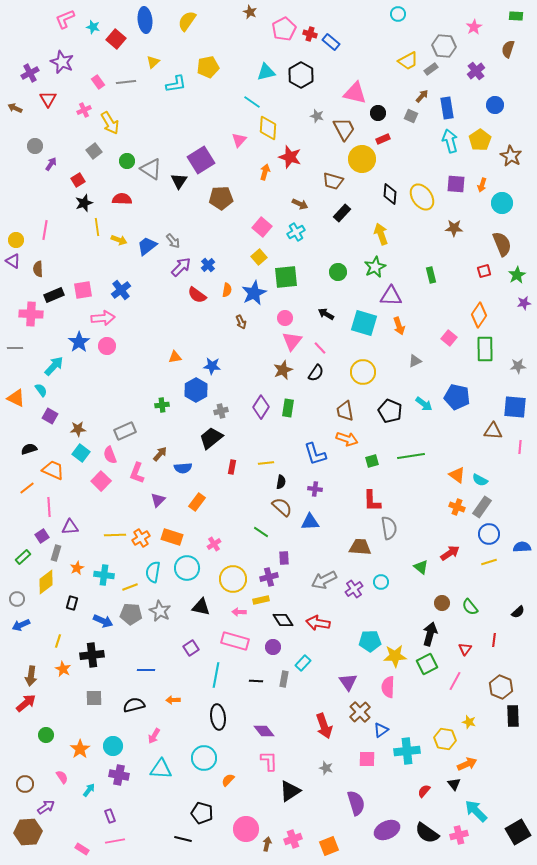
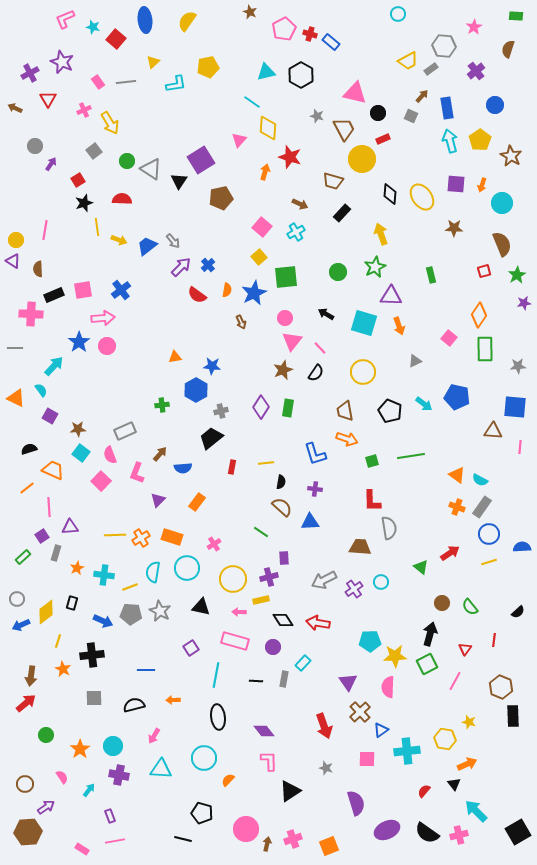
brown pentagon at (221, 198): rotated 10 degrees counterclockwise
yellow diamond at (46, 582): moved 30 px down
